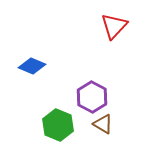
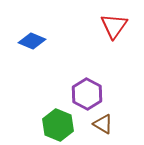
red triangle: rotated 8 degrees counterclockwise
blue diamond: moved 25 px up
purple hexagon: moved 5 px left, 3 px up
